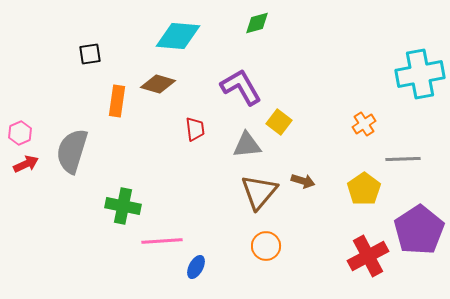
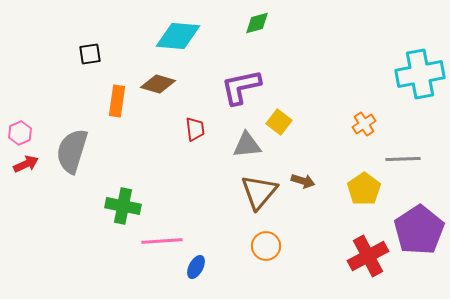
purple L-shape: rotated 72 degrees counterclockwise
